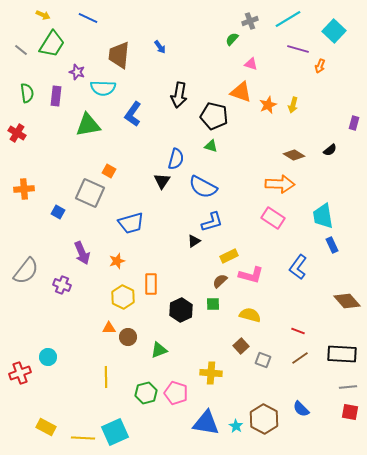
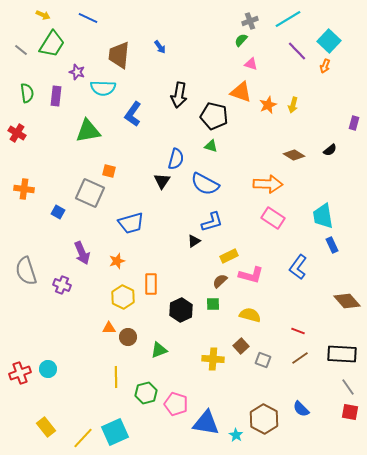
cyan square at (334, 31): moved 5 px left, 10 px down
green semicircle at (232, 39): moved 9 px right, 1 px down
purple line at (298, 49): moved 1 px left, 2 px down; rotated 30 degrees clockwise
orange arrow at (320, 66): moved 5 px right
green triangle at (88, 125): moved 6 px down
orange square at (109, 171): rotated 16 degrees counterclockwise
orange arrow at (280, 184): moved 12 px left
blue semicircle at (203, 187): moved 2 px right, 3 px up
orange cross at (24, 189): rotated 12 degrees clockwise
gray semicircle at (26, 271): rotated 124 degrees clockwise
cyan circle at (48, 357): moved 12 px down
yellow cross at (211, 373): moved 2 px right, 14 px up
yellow line at (106, 377): moved 10 px right
gray line at (348, 387): rotated 60 degrees clockwise
pink pentagon at (176, 393): moved 11 px down
cyan star at (236, 426): moved 9 px down
yellow rectangle at (46, 427): rotated 24 degrees clockwise
yellow line at (83, 438): rotated 50 degrees counterclockwise
